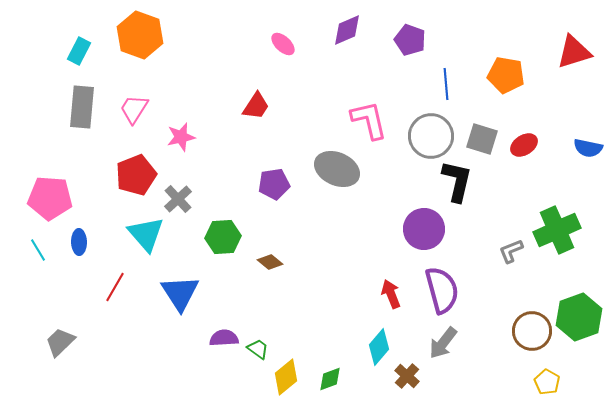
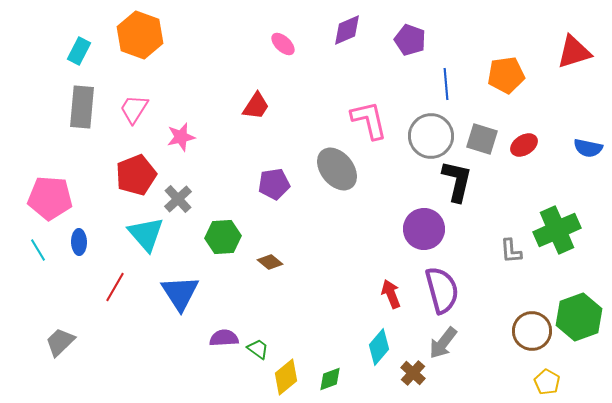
orange pentagon at (506, 75): rotated 18 degrees counterclockwise
gray ellipse at (337, 169): rotated 27 degrees clockwise
gray L-shape at (511, 251): rotated 72 degrees counterclockwise
brown cross at (407, 376): moved 6 px right, 3 px up
